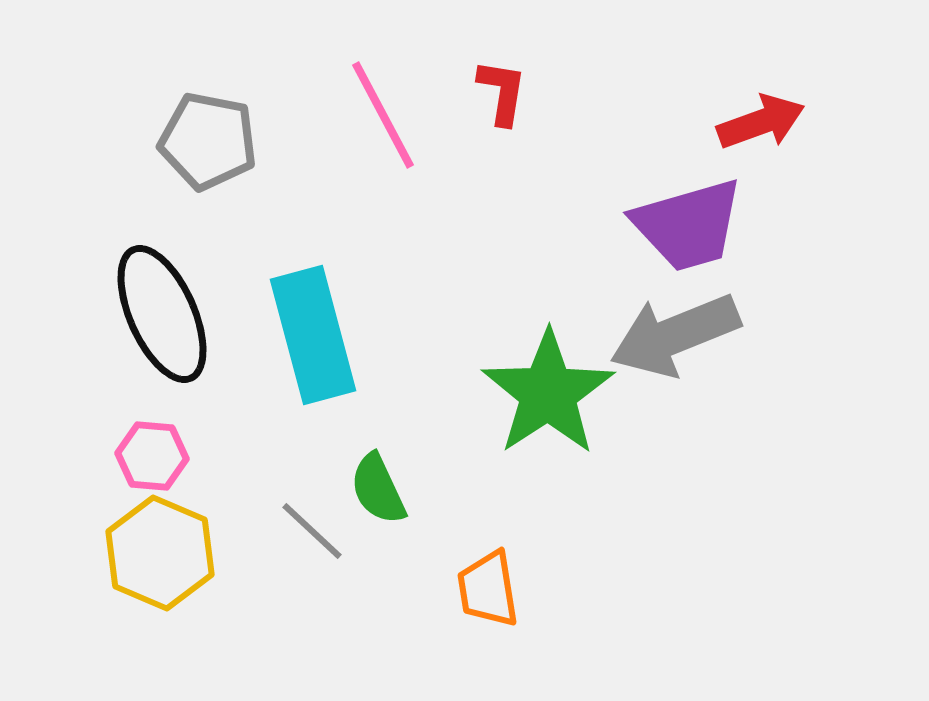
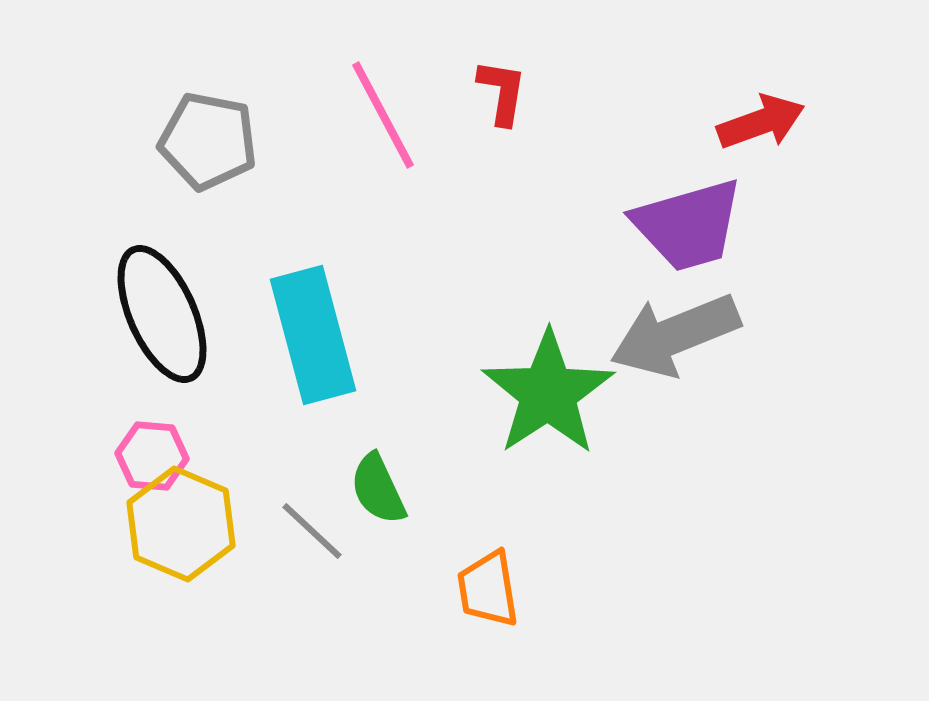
yellow hexagon: moved 21 px right, 29 px up
